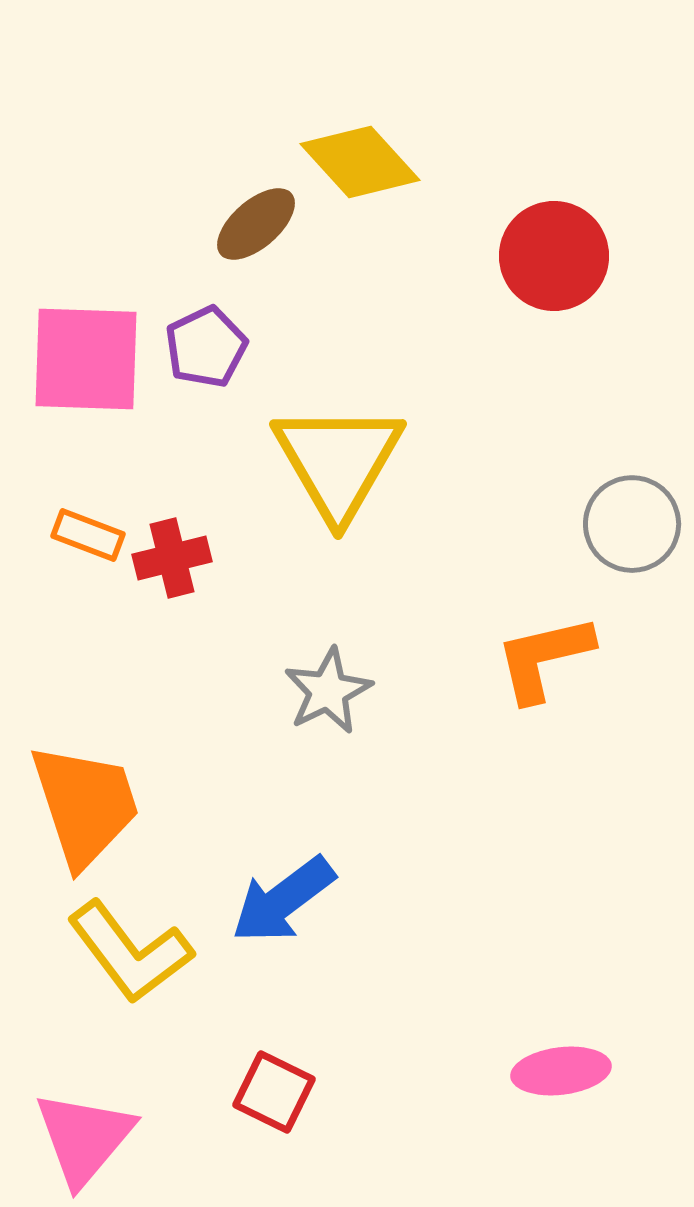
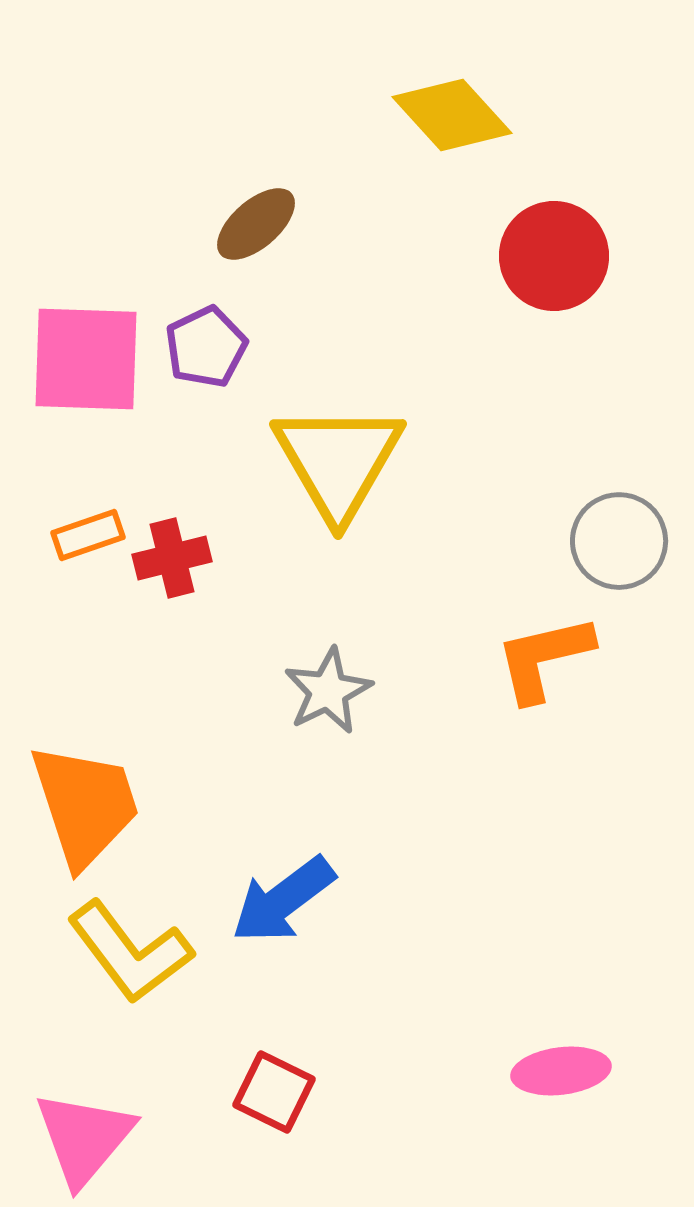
yellow diamond: moved 92 px right, 47 px up
gray circle: moved 13 px left, 17 px down
orange rectangle: rotated 40 degrees counterclockwise
